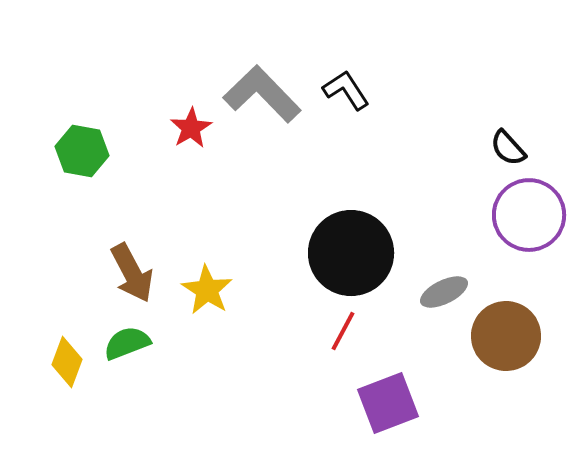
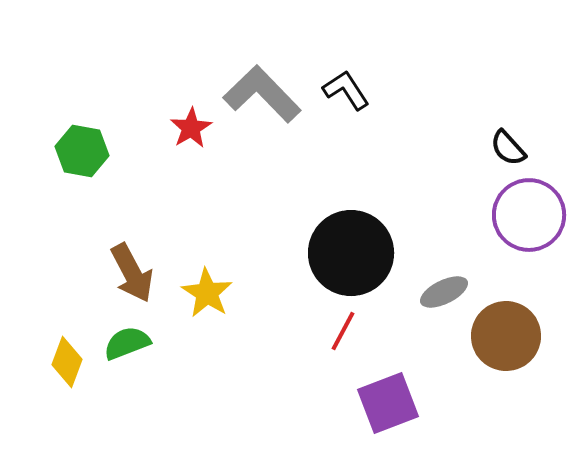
yellow star: moved 3 px down
